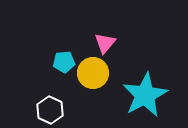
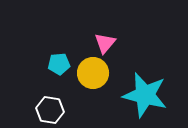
cyan pentagon: moved 5 px left, 2 px down
cyan star: rotated 30 degrees counterclockwise
white hexagon: rotated 16 degrees counterclockwise
